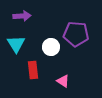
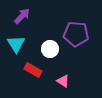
purple arrow: rotated 42 degrees counterclockwise
white circle: moved 1 px left, 2 px down
red rectangle: rotated 54 degrees counterclockwise
